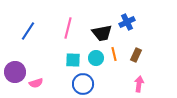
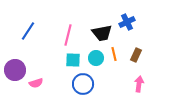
pink line: moved 7 px down
purple circle: moved 2 px up
